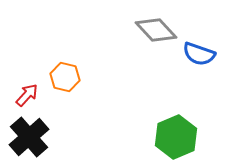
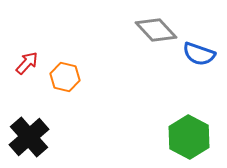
red arrow: moved 32 px up
green hexagon: moved 13 px right; rotated 9 degrees counterclockwise
